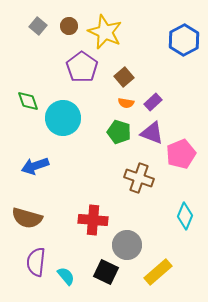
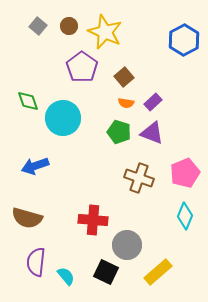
pink pentagon: moved 4 px right, 19 px down
